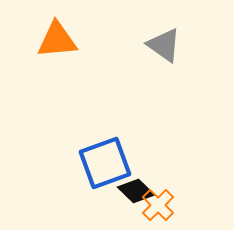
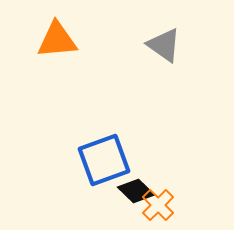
blue square: moved 1 px left, 3 px up
